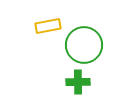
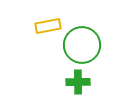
green circle: moved 2 px left
